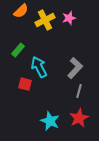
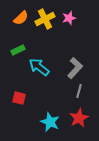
orange semicircle: moved 7 px down
yellow cross: moved 1 px up
green rectangle: rotated 24 degrees clockwise
cyan arrow: rotated 25 degrees counterclockwise
red square: moved 6 px left, 14 px down
cyan star: moved 1 px down
